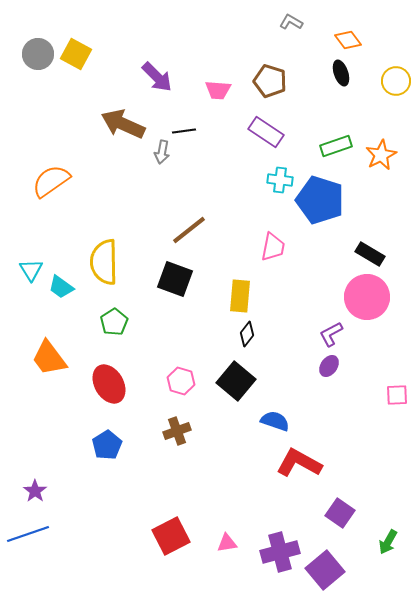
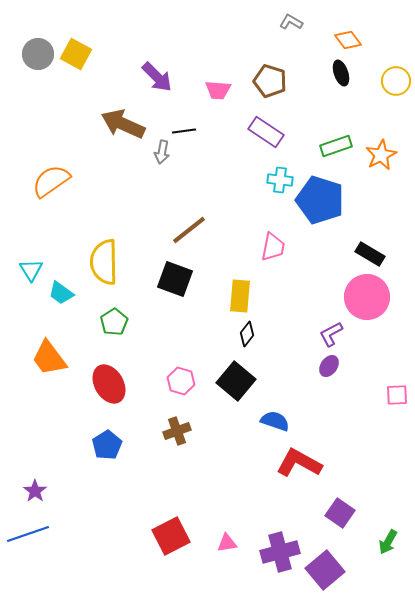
cyan trapezoid at (61, 287): moved 6 px down
